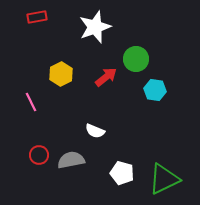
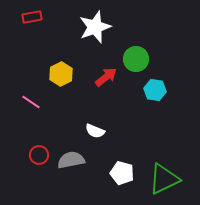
red rectangle: moved 5 px left
pink line: rotated 30 degrees counterclockwise
